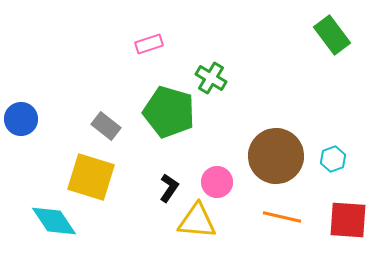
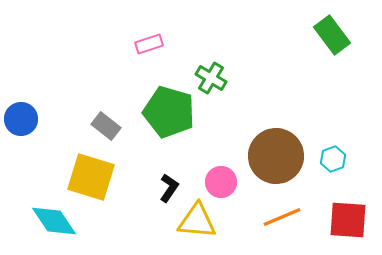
pink circle: moved 4 px right
orange line: rotated 36 degrees counterclockwise
